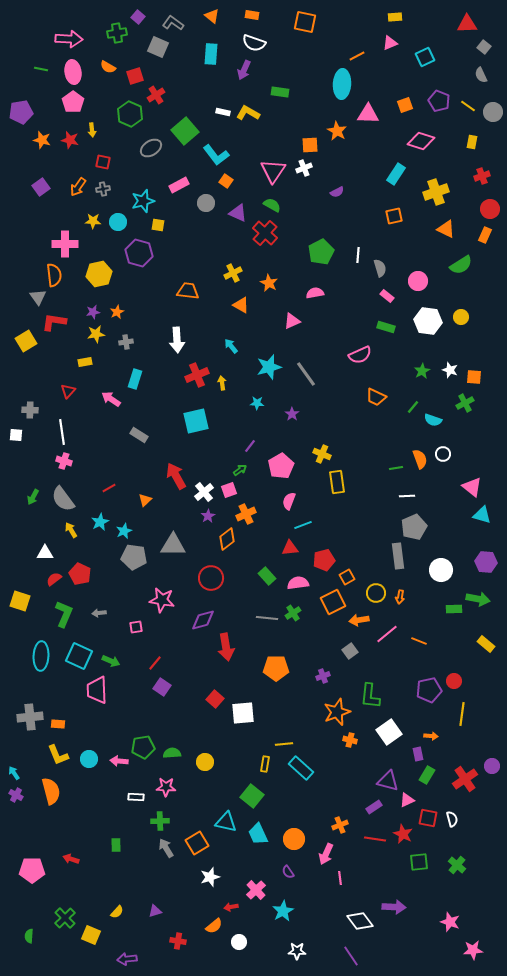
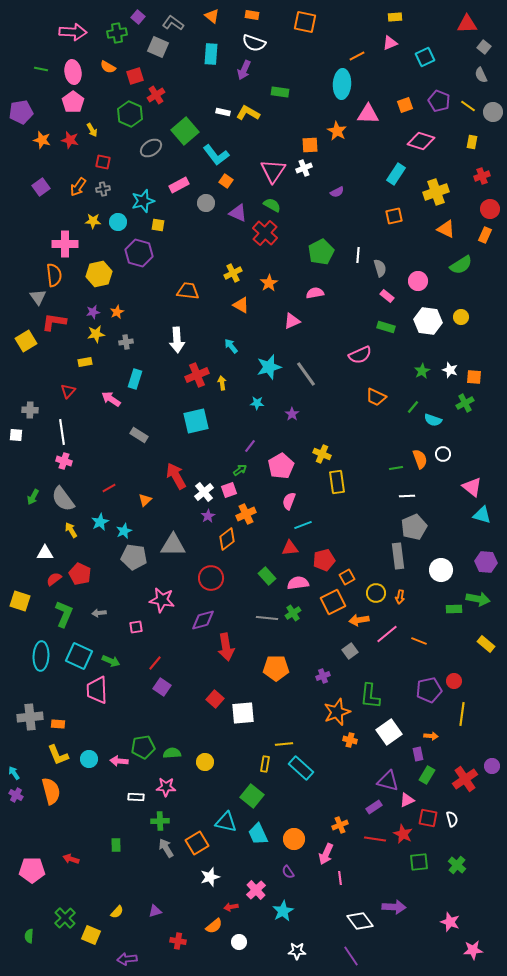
pink arrow at (69, 39): moved 4 px right, 7 px up
yellow arrow at (92, 130): rotated 24 degrees counterclockwise
orange star at (269, 283): rotated 12 degrees clockwise
